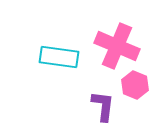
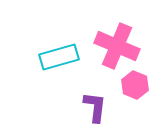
cyan rectangle: rotated 24 degrees counterclockwise
purple L-shape: moved 8 px left, 1 px down
